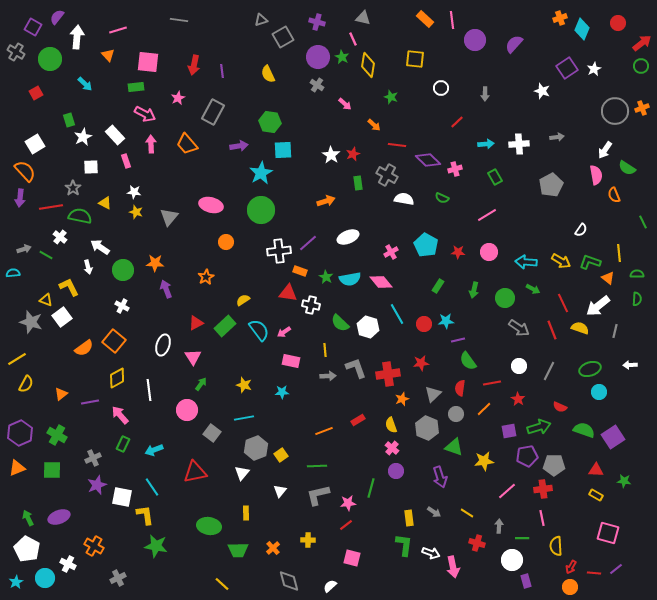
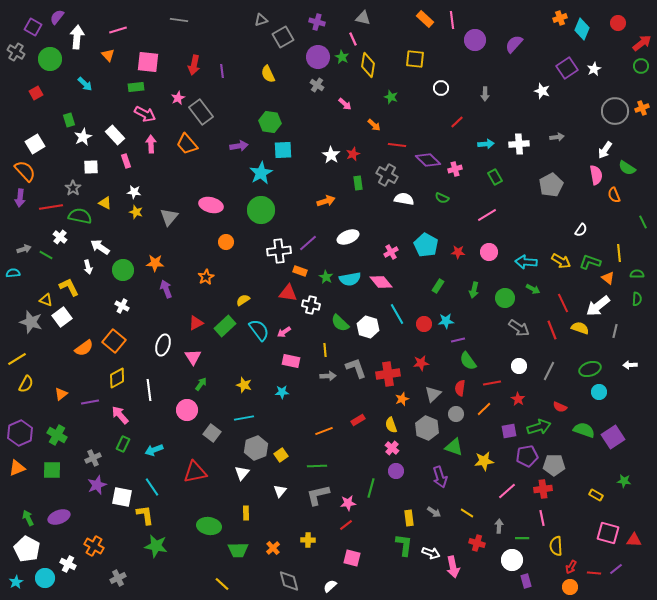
gray rectangle at (213, 112): moved 12 px left; rotated 65 degrees counterclockwise
red triangle at (596, 470): moved 38 px right, 70 px down
